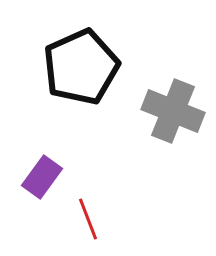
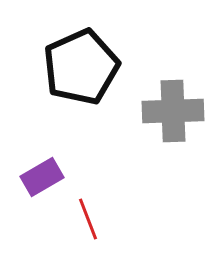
gray cross: rotated 24 degrees counterclockwise
purple rectangle: rotated 24 degrees clockwise
